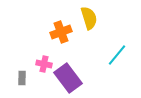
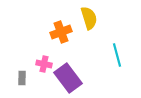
cyan line: rotated 55 degrees counterclockwise
